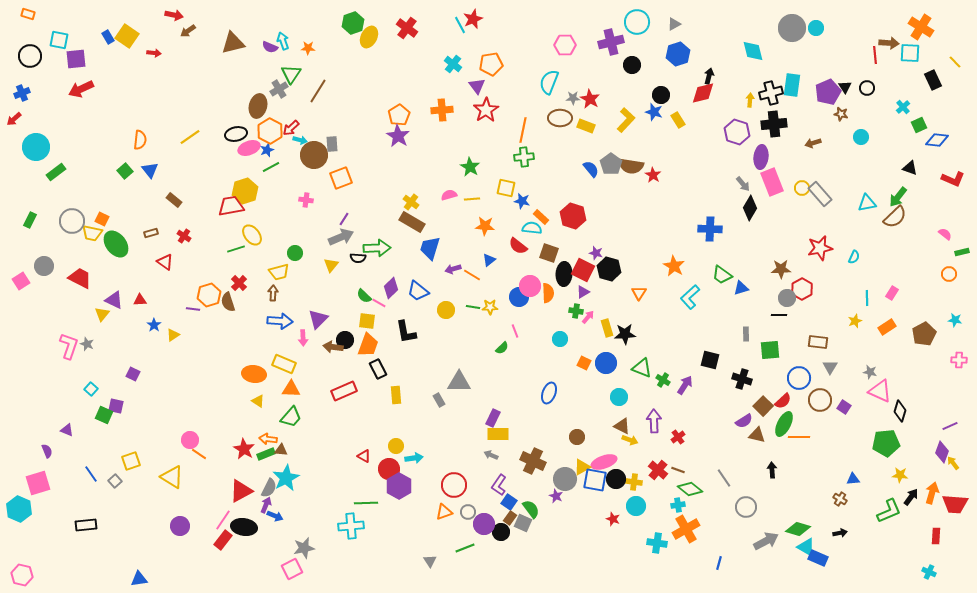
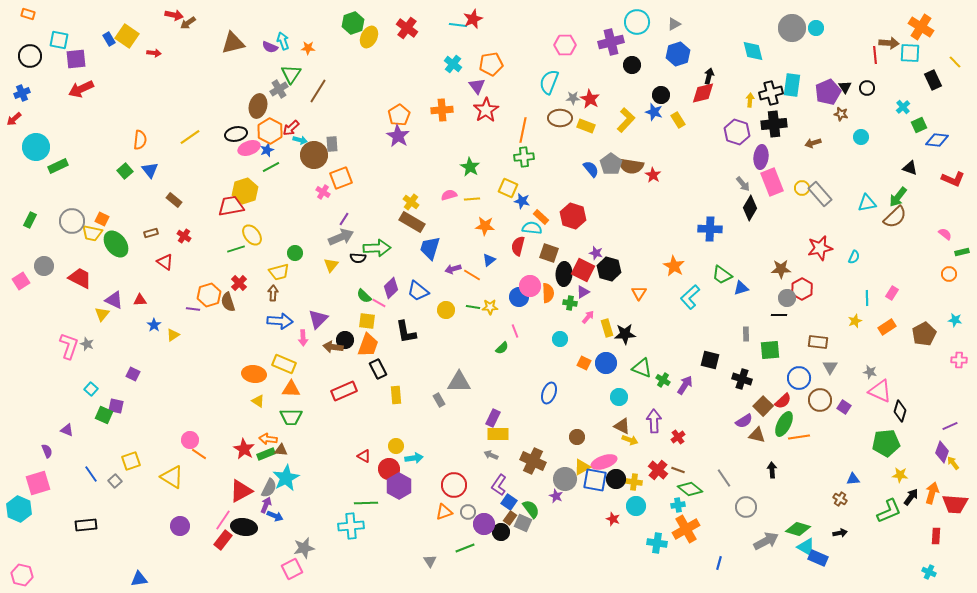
cyan line at (460, 25): moved 2 px left; rotated 54 degrees counterclockwise
brown arrow at (188, 31): moved 8 px up
blue rectangle at (108, 37): moved 1 px right, 2 px down
green rectangle at (56, 172): moved 2 px right, 6 px up; rotated 12 degrees clockwise
yellow square at (506, 188): moved 2 px right; rotated 12 degrees clockwise
pink cross at (306, 200): moved 17 px right, 8 px up; rotated 24 degrees clockwise
red semicircle at (518, 246): rotated 66 degrees clockwise
green cross at (576, 311): moved 6 px left, 8 px up
green trapezoid at (291, 417): rotated 50 degrees clockwise
orange line at (799, 437): rotated 10 degrees counterclockwise
